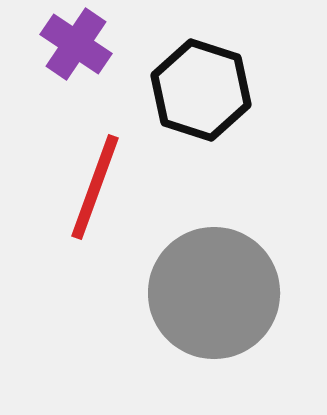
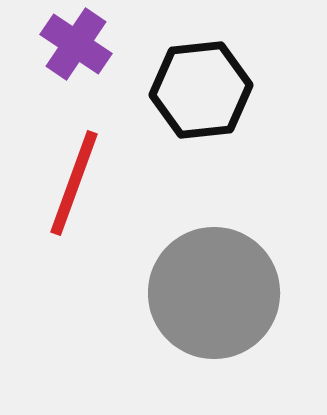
black hexagon: rotated 24 degrees counterclockwise
red line: moved 21 px left, 4 px up
